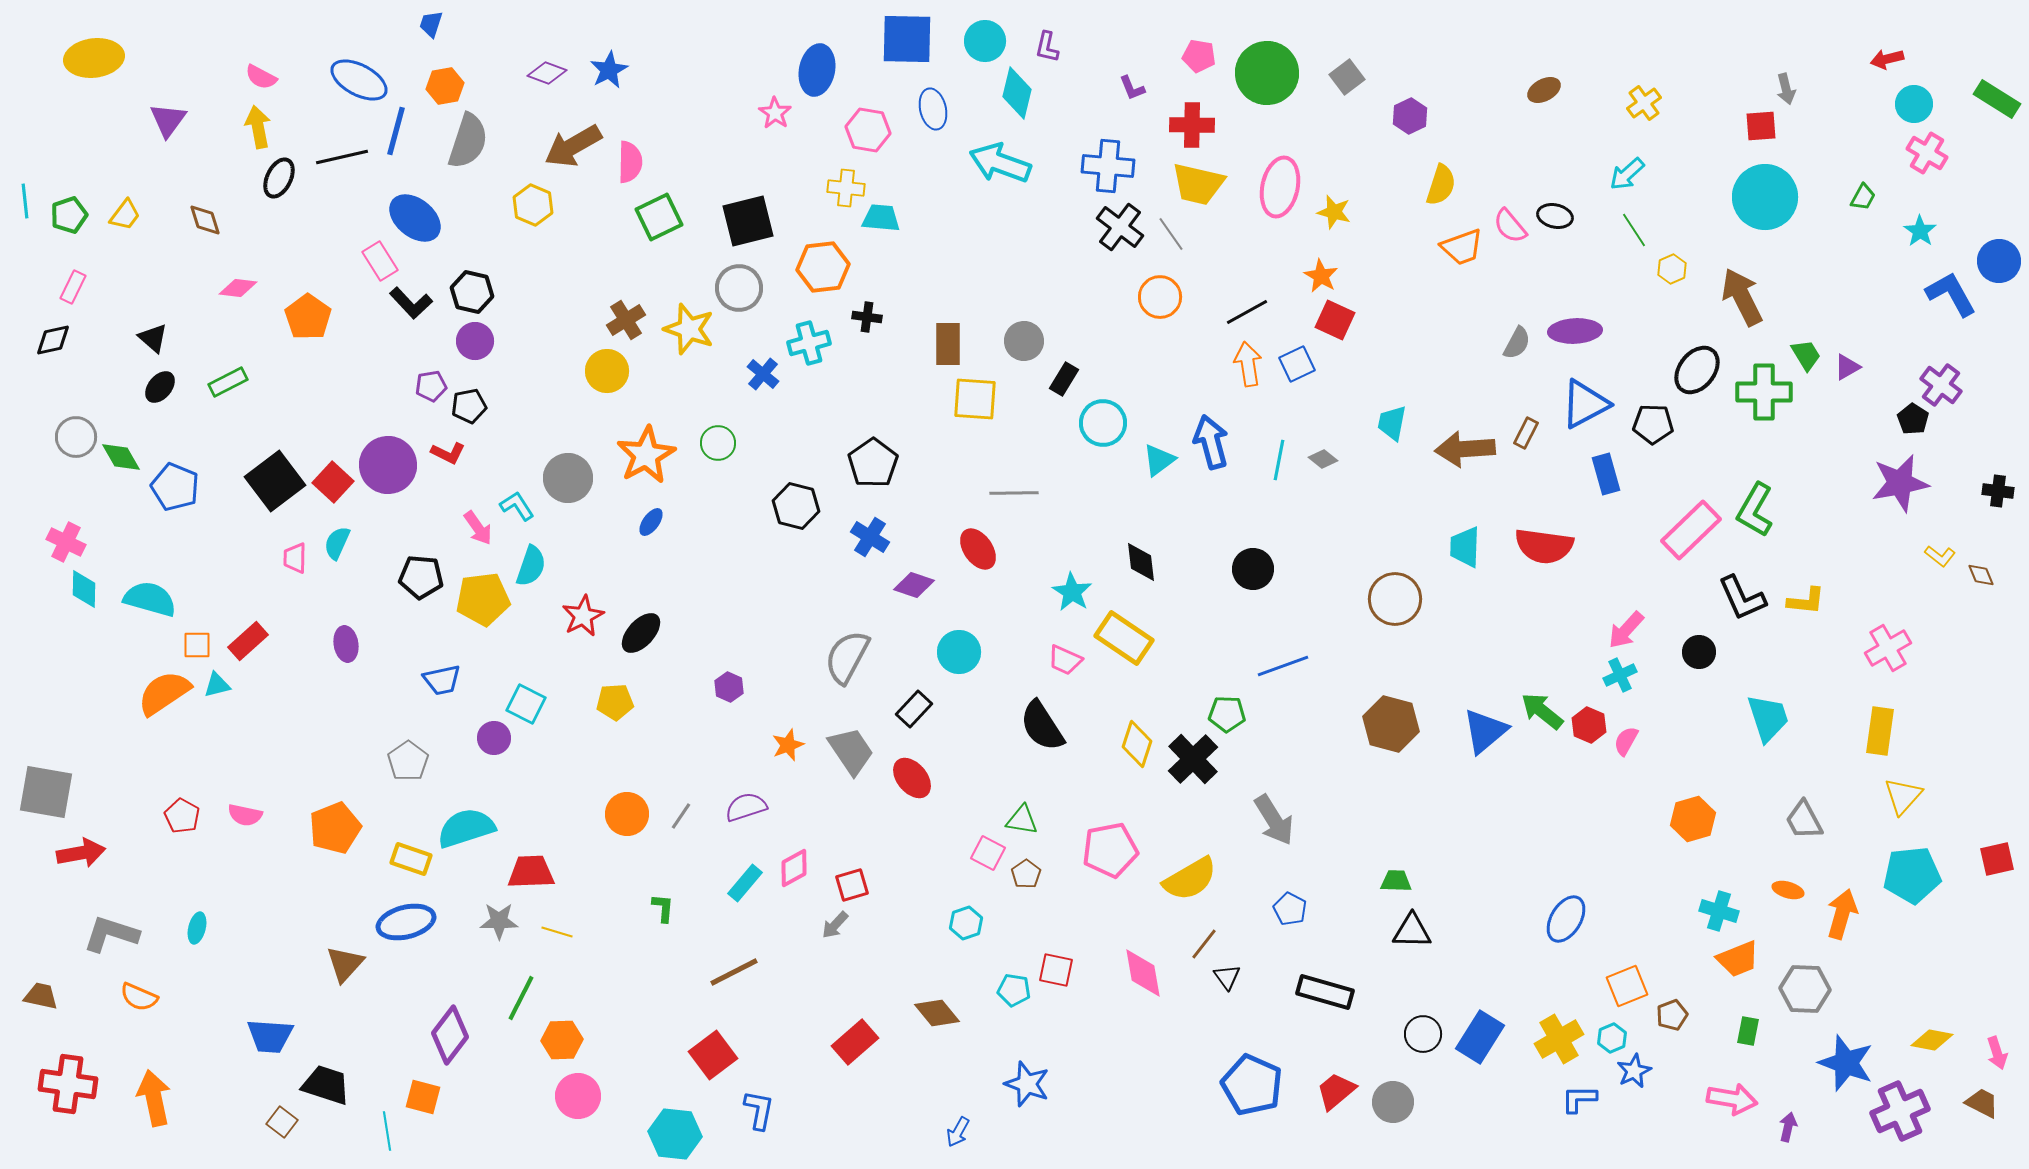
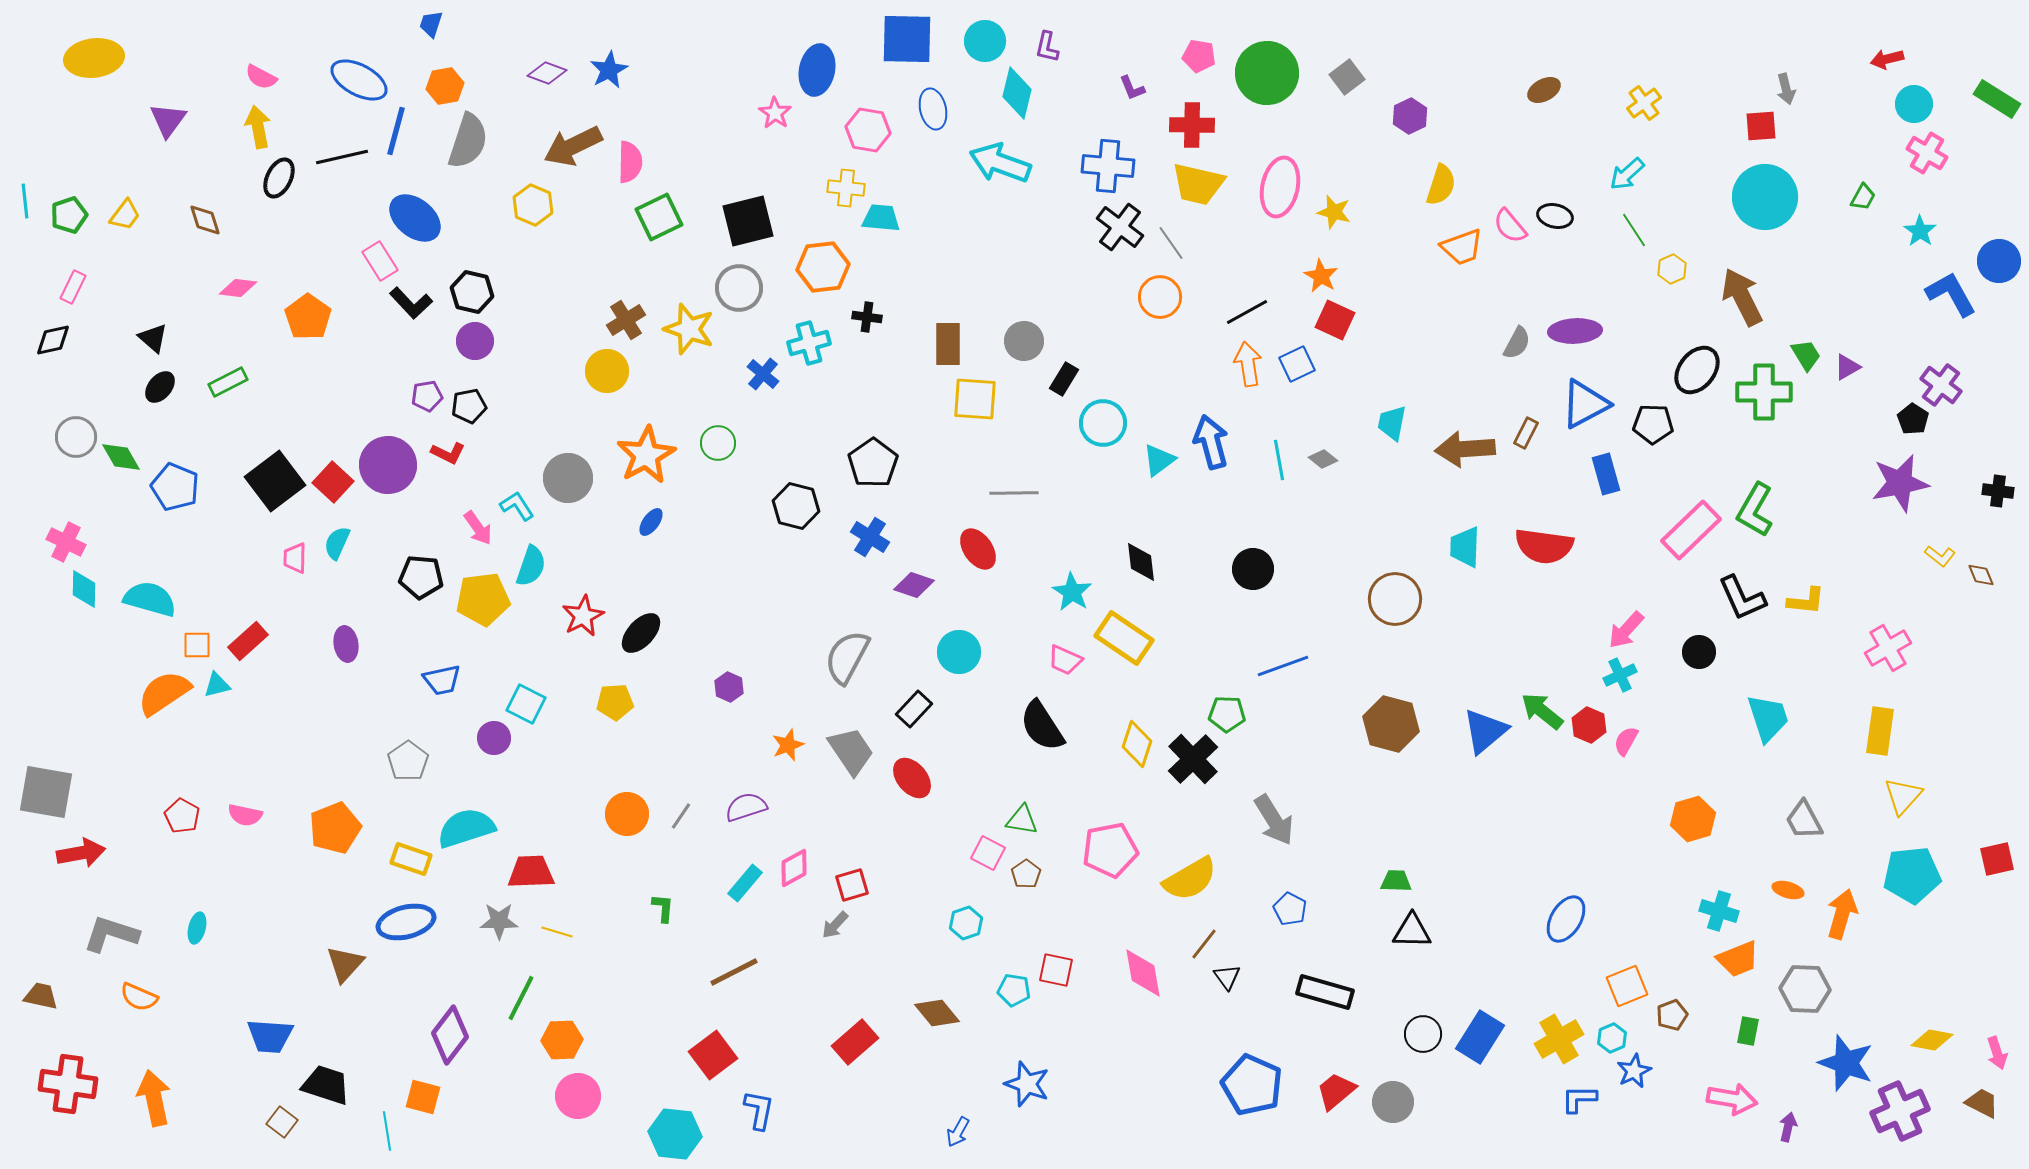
brown arrow at (573, 146): rotated 4 degrees clockwise
gray line at (1171, 234): moved 9 px down
purple pentagon at (431, 386): moved 4 px left, 10 px down
cyan line at (1279, 460): rotated 21 degrees counterclockwise
